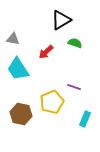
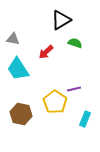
purple line: moved 2 px down; rotated 32 degrees counterclockwise
yellow pentagon: moved 3 px right; rotated 15 degrees counterclockwise
